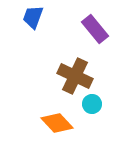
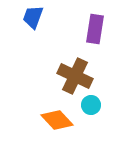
purple rectangle: rotated 48 degrees clockwise
cyan circle: moved 1 px left, 1 px down
orange diamond: moved 3 px up
